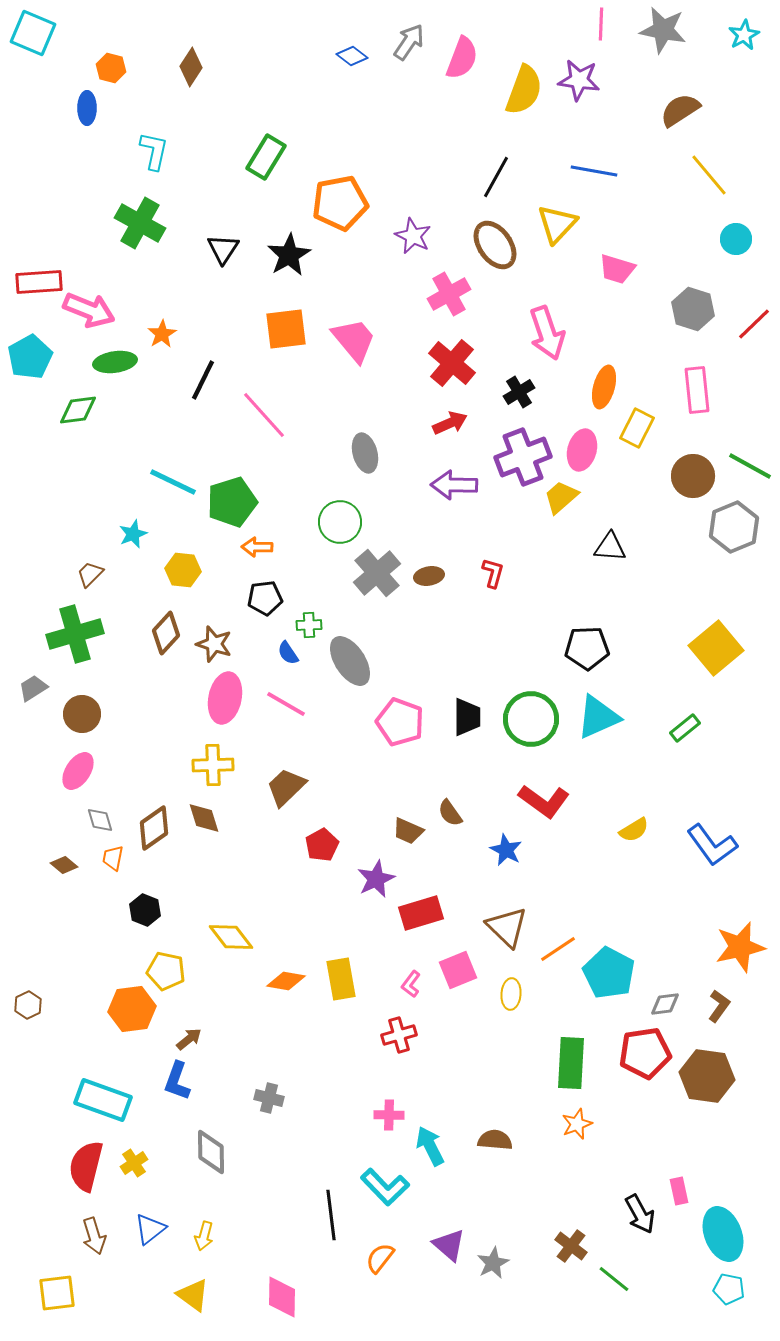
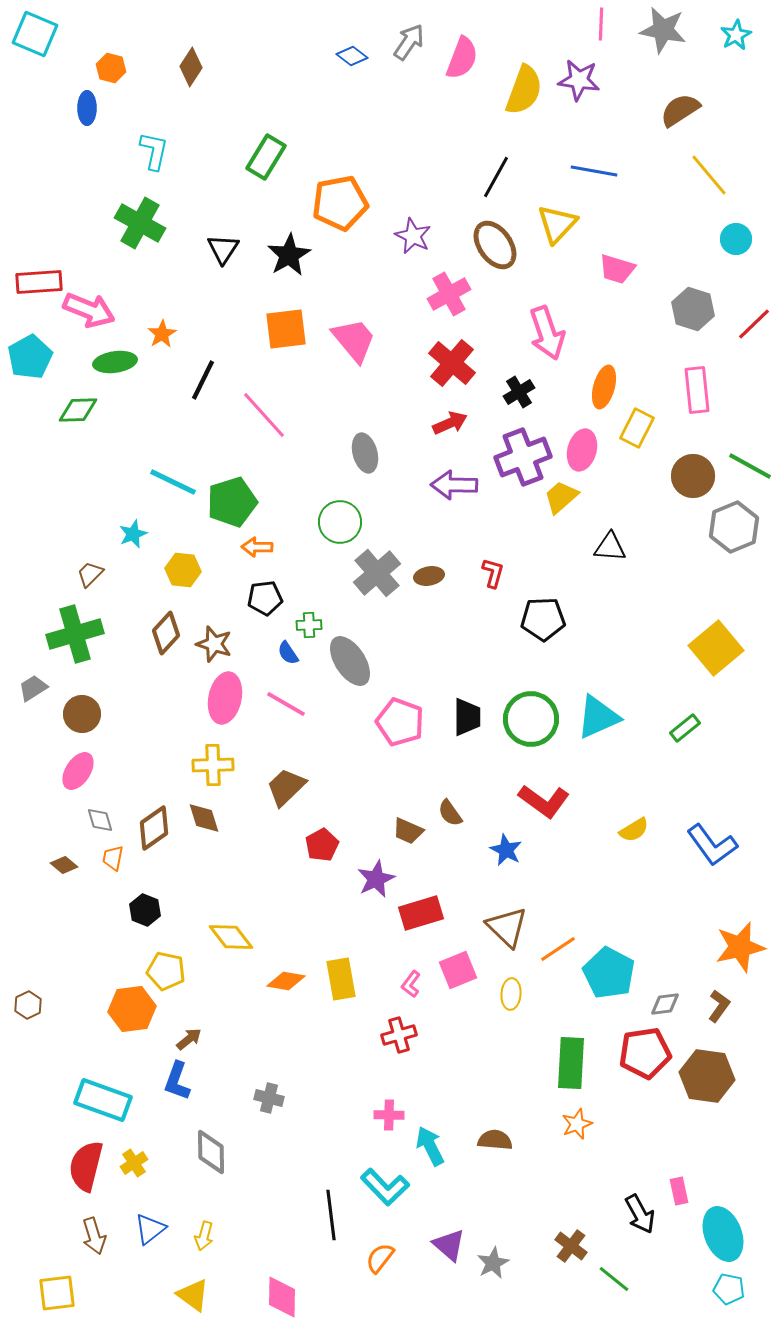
cyan square at (33, 33): moved 2 px right, 1 px down
cyan star at (744, 35): moved 8 px left
green diamond at (78, 410): rotated 6 degrees clockwise
black pentagon at (587, 648): moved 44 px left, 29 px up
